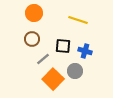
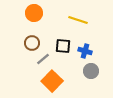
brown circle: moved 4 px down
gray circle: moved 16 px right
orange square: moved 1 px left, 2 px down
